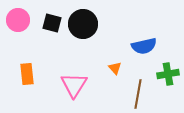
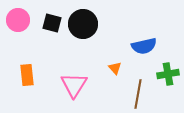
orange rectangle: moved 1 px down
